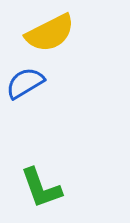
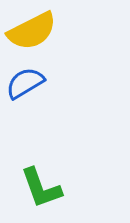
yellow semicircle: moved 18 px left, 2 px up
